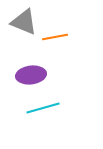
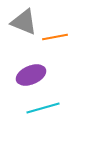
purple ellipse: rotated 16 degrees counterclockwise
